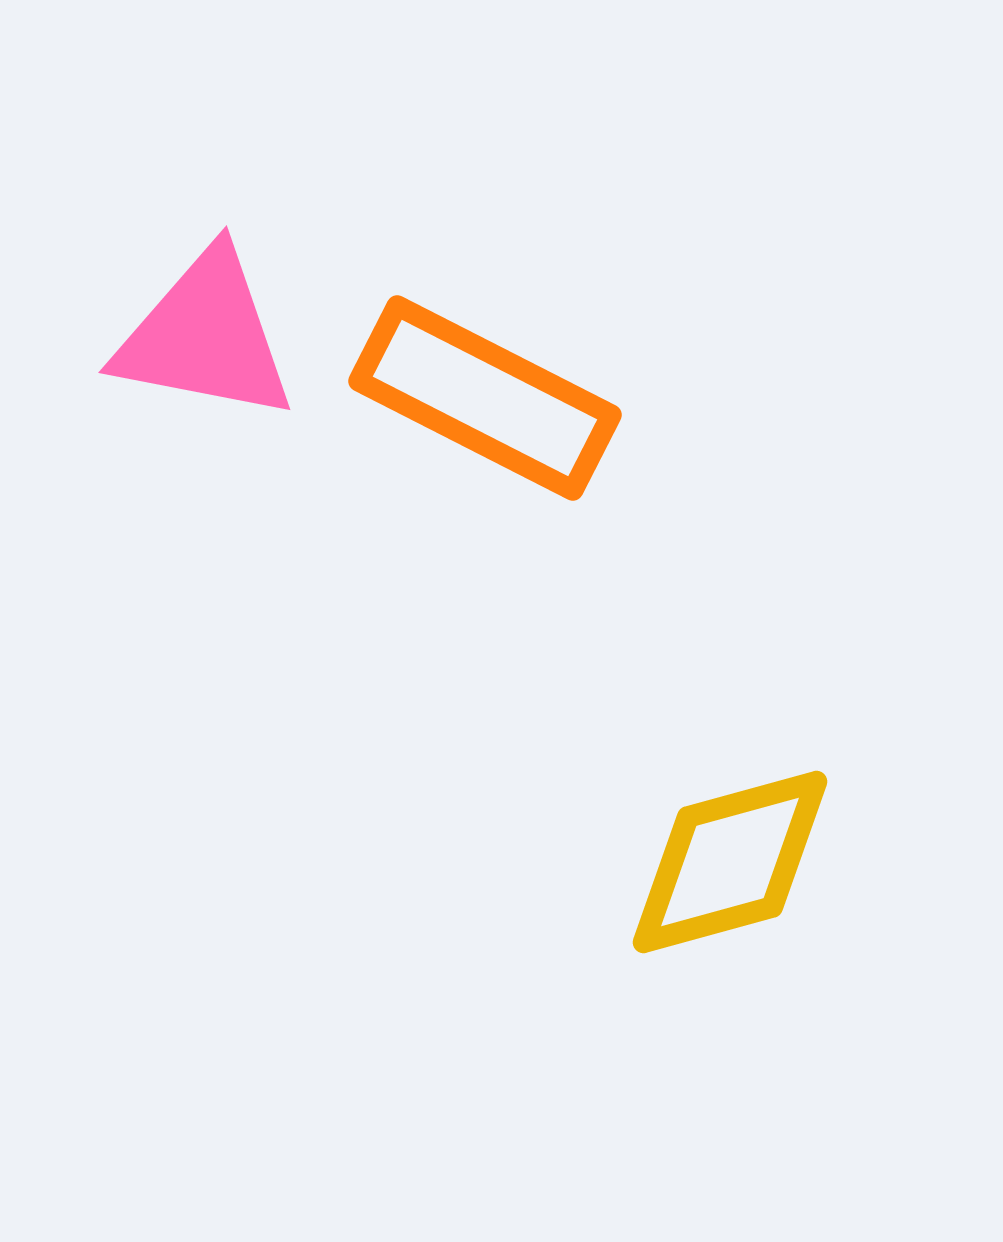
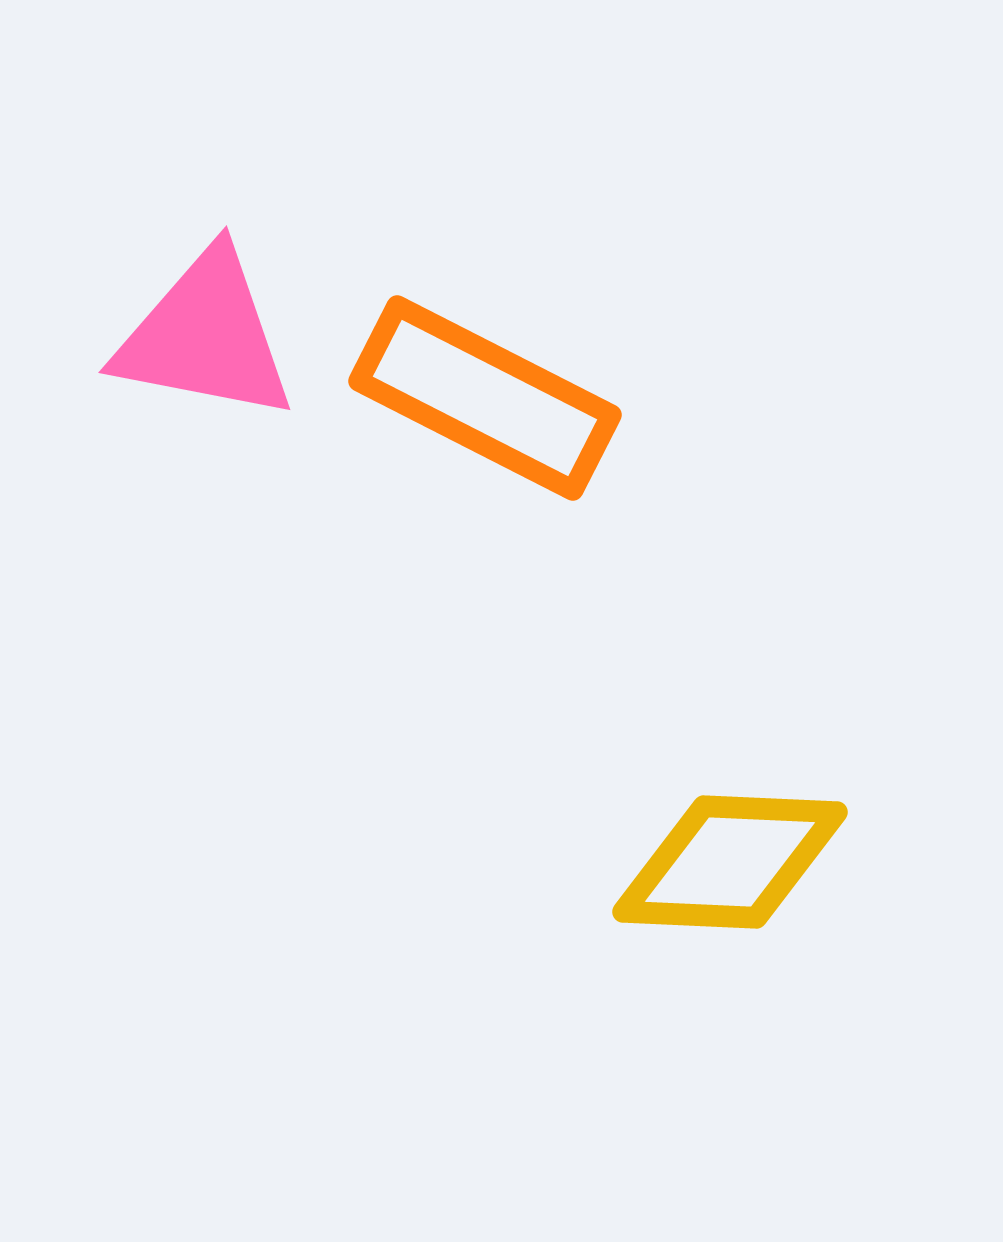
yellow diamond: rotated 18 degrees clockwise
